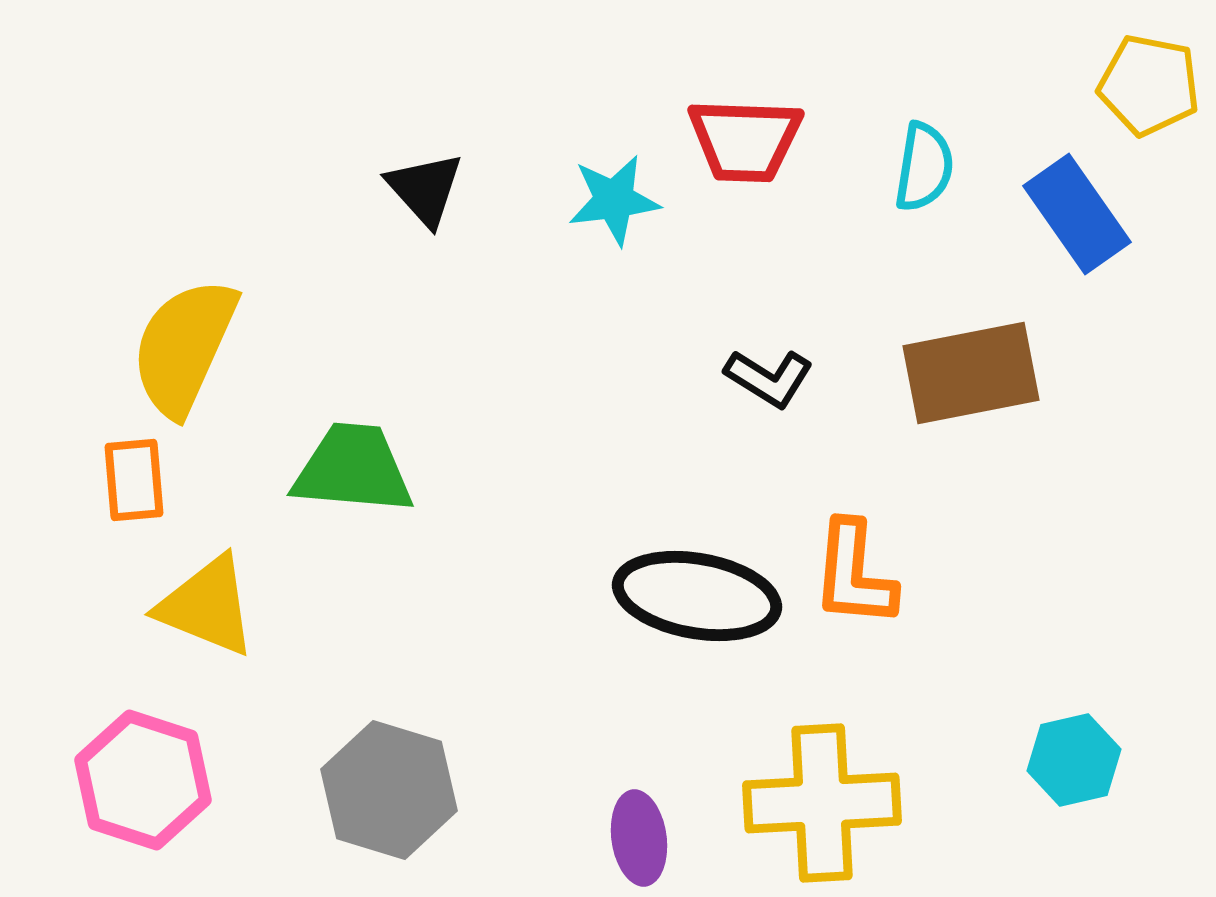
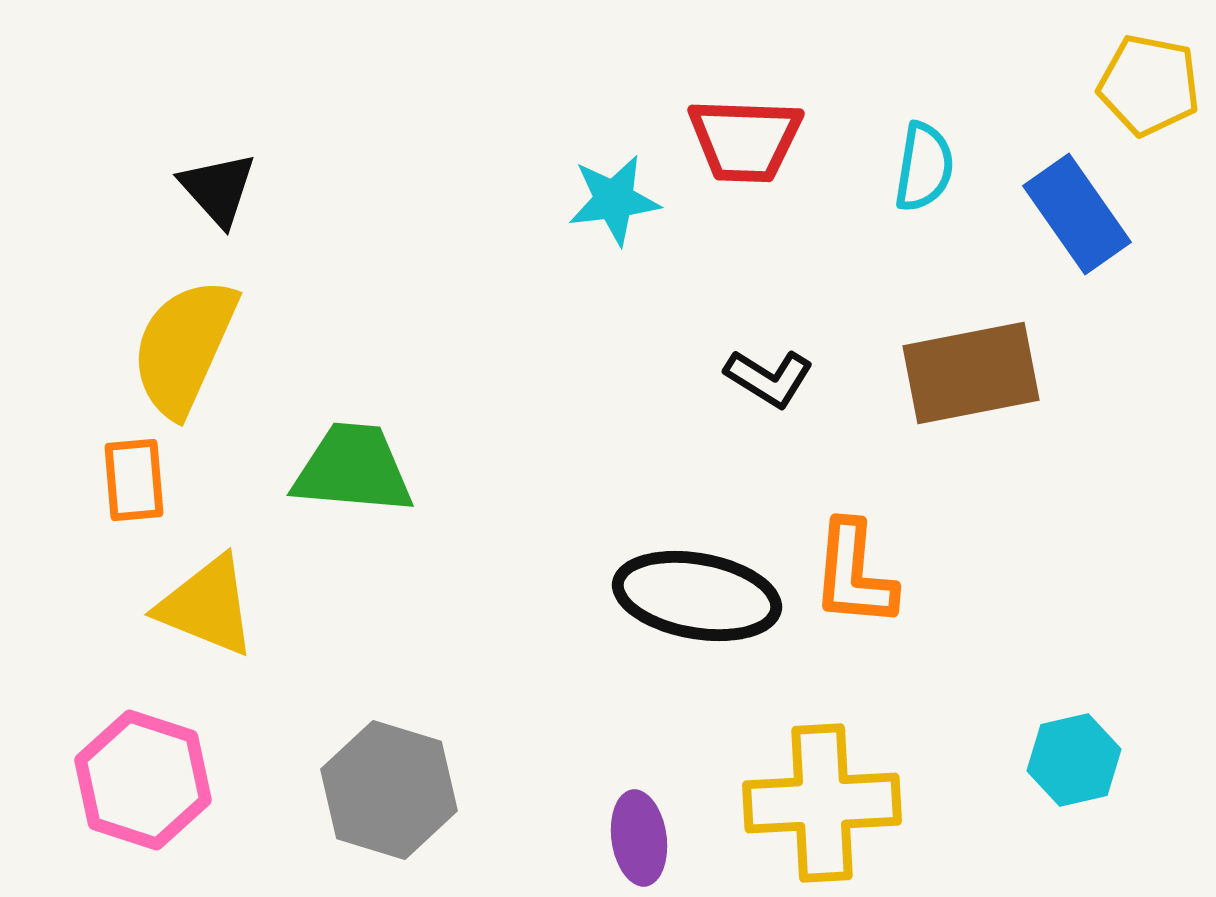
black triangle: moved 207 px left
